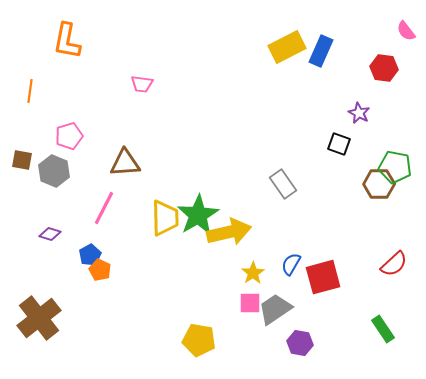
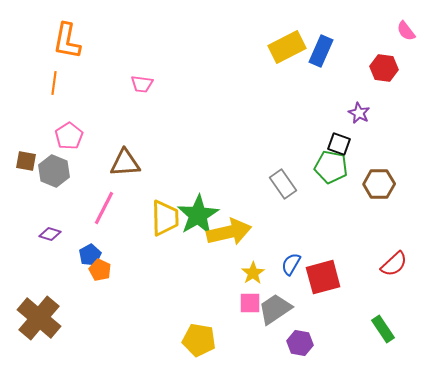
orange line: moved 24 px right, 8 px up
pink pentagon: rotated 16 degrees counterclockwise
brown square: moved 4 px right, 1 px down
green pentagon: moved 64 px left
brown cross: rotated 12 degrees counterclockwise
